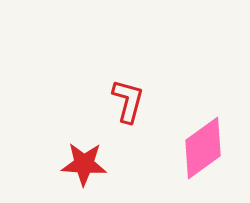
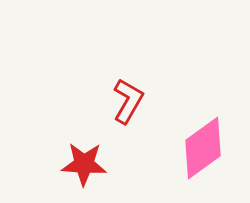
red L-shape: rotated 15 degrees clockwise
